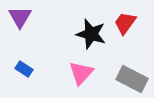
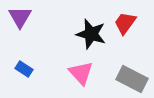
pink triangle: rotated 24 degrees counterclockwise
